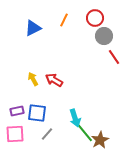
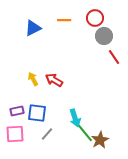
orange line: rotated 64 degrees clockwise
